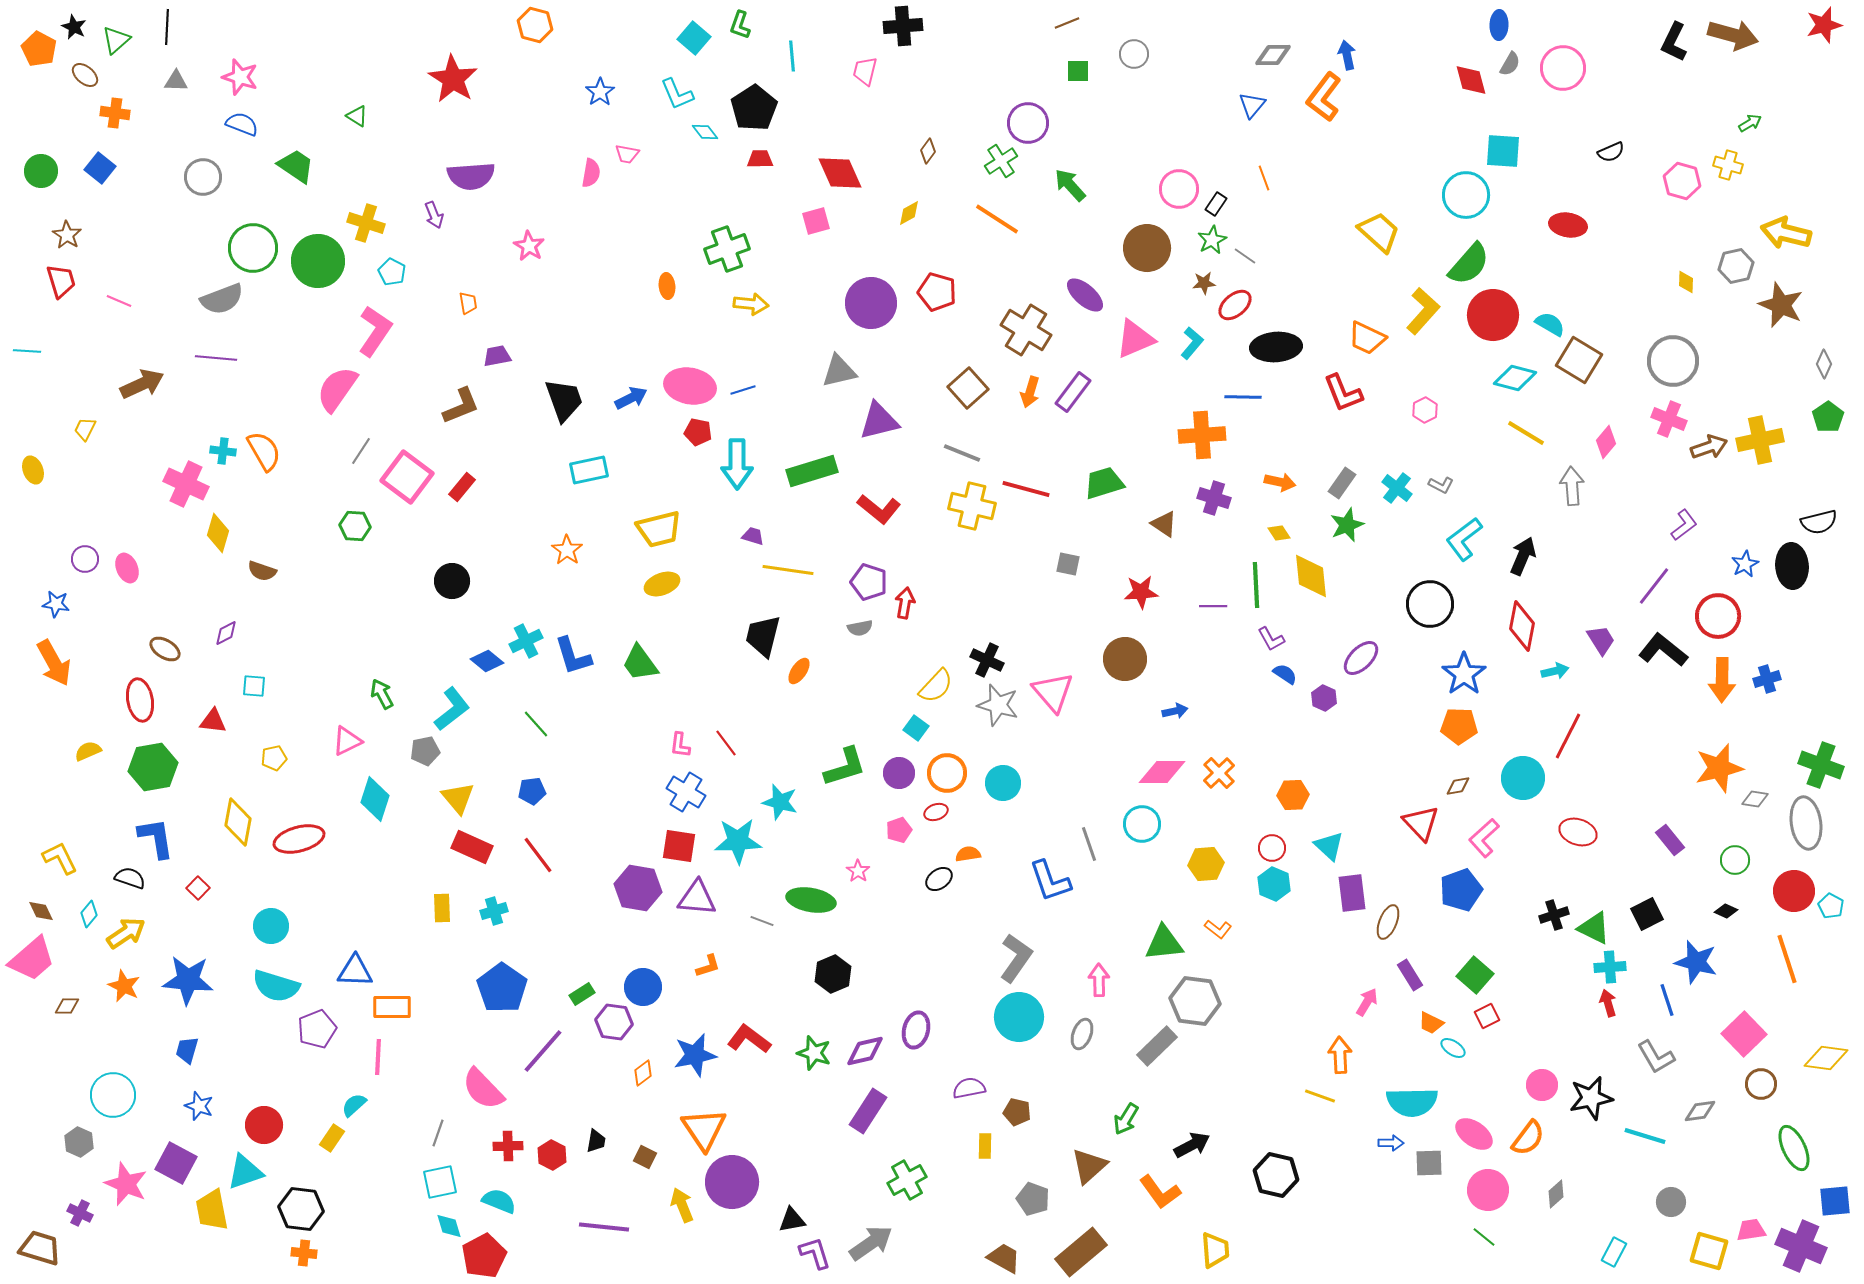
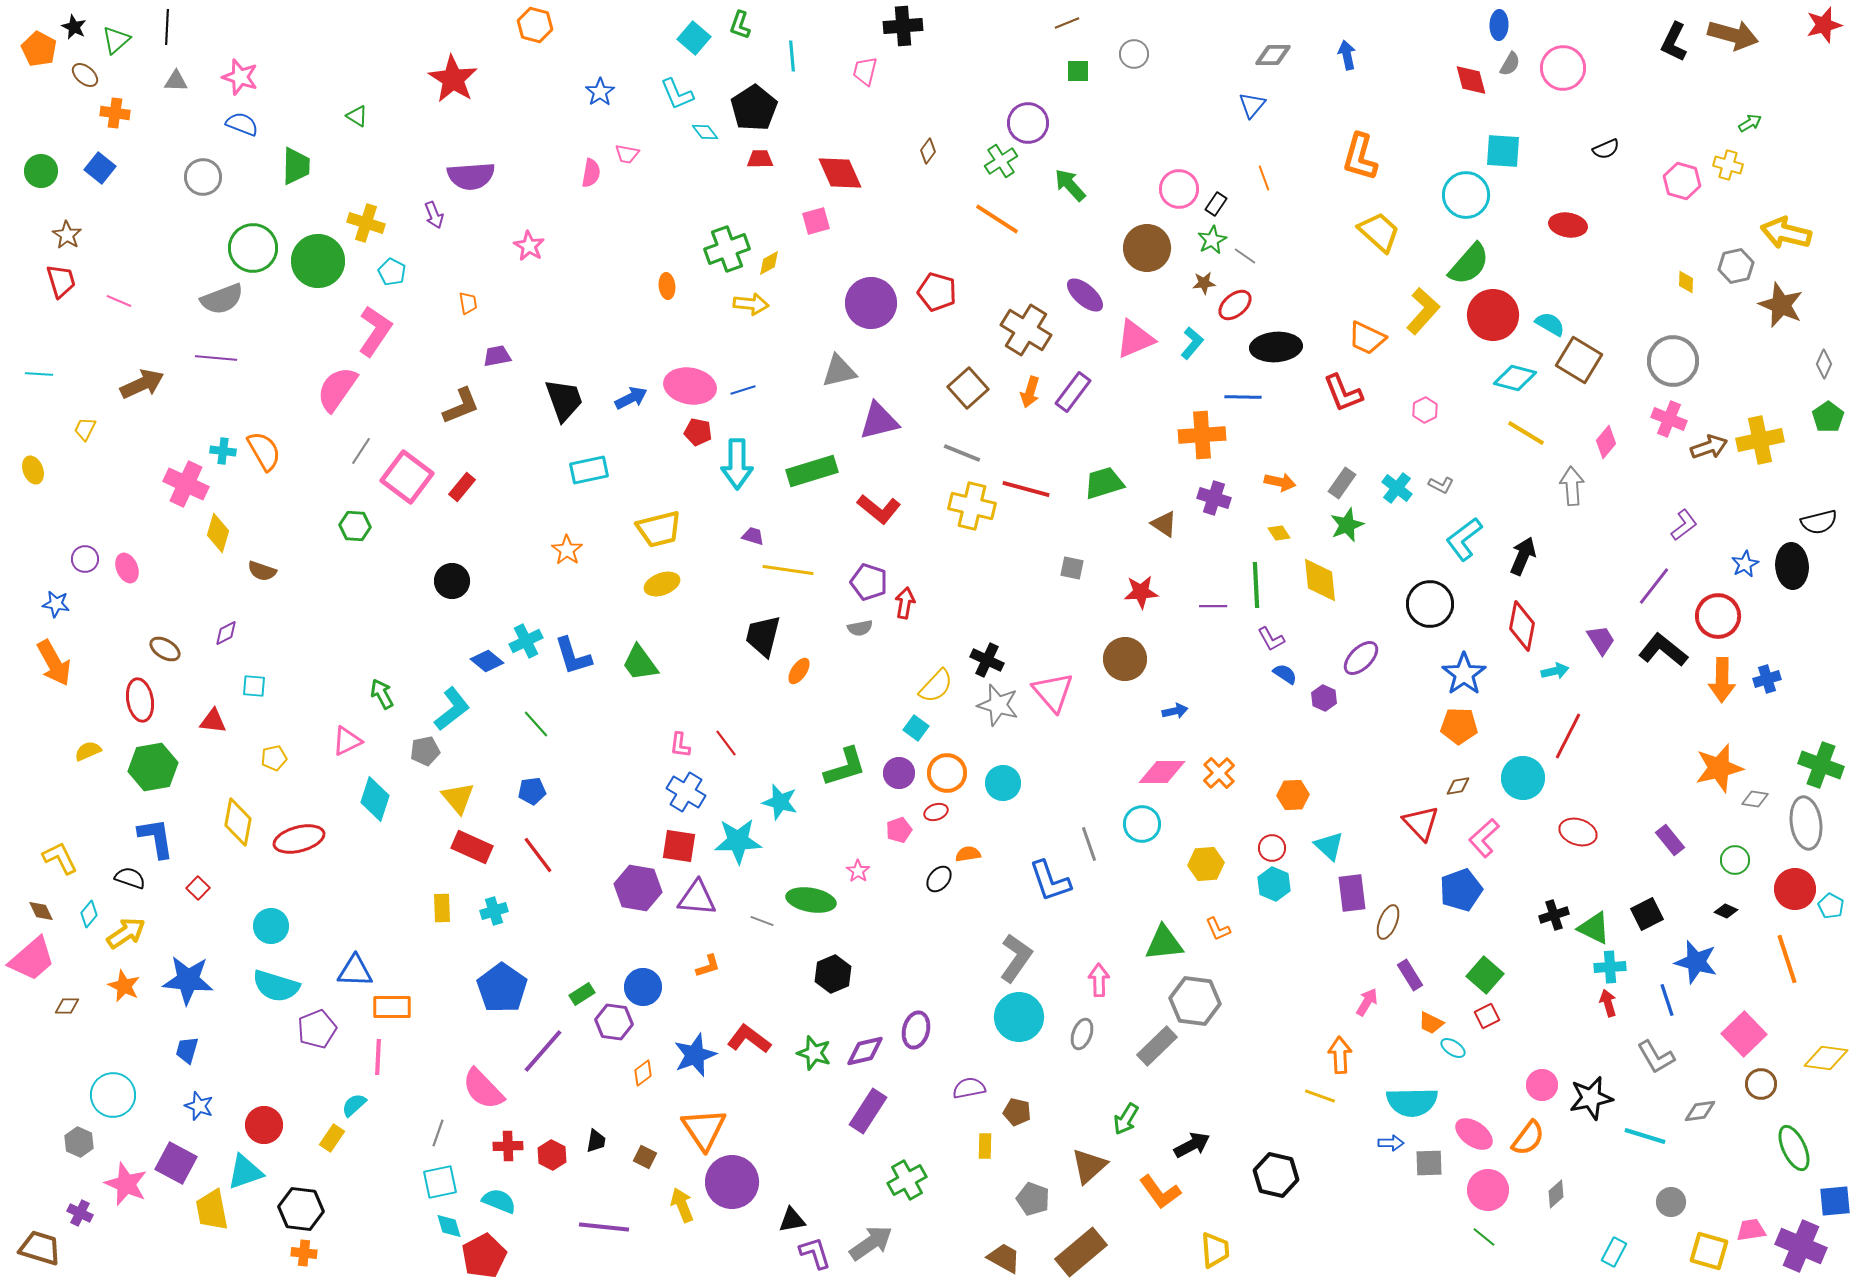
orange L-shape at (1324, 97): moved 36 px right, 60 px down; rotated 21 degrees counterclockwise
black semicircle at (1611, 152): moved 5 px left, 3 px up
green trapezoid at (296, 166): rotated 57 degrees clockwise
yellow diamond at (909, 213): moved 140 px left, 50 px down
cyan line at (27, 351): moved 12 px right, 23 px down
gray square at (1068, 564): moved 4 px right, 4 px down
yellow diamond at (1311, 576): moved 9 px right, 4 px down
black ellipse at (939, 879): rotated 16 degrees counterclockwise
red circle at (1794, 891): moved 1 px right, 2 px up
orange L-shape at (1218, 929): rotated 28 degrees clockwise
green square at (1475, 975): moved 10 px right
blue star at (695, 1055): rotated 9 degrees counterclockwise
